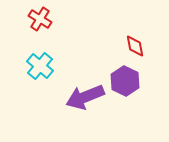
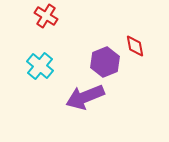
red cross: moved 6 px right, 3 px up
purple hexagon: moved 20 px left, 19 px up; rotated 12 degrees clockwise
